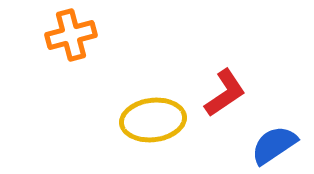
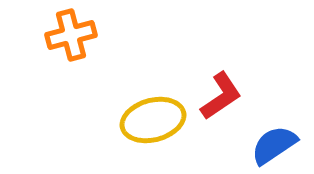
red L-shape: moved 4 px left, 3 px down
yellow ellipse: rotated 8 degrees counterclockwise
